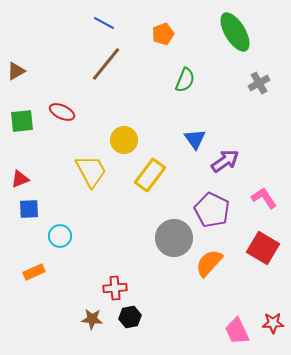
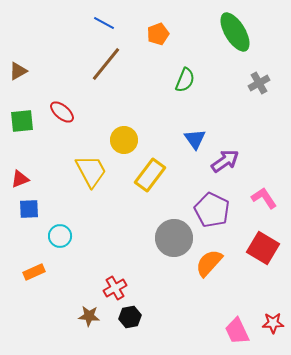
orange pentagon: moved 5 px left
brown triangle: moved 2 px right
red ellipse: rotated 15 degrees clockwise
red cross: rotated 25 degrees counterclockwise
brown star: moved 3 px left, 3 px up
